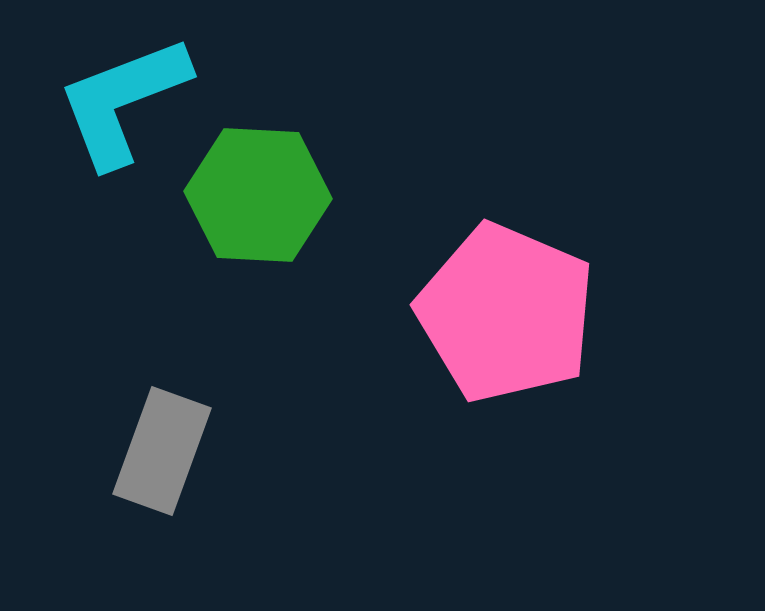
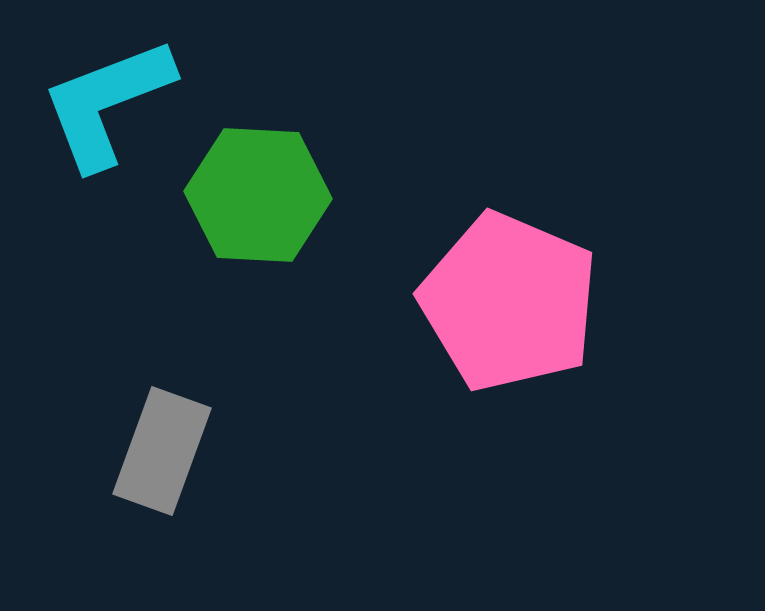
cyan L-shape: moved 16 px left, 2 px down
pink pentagon: moved 3 px right, 11 px up
